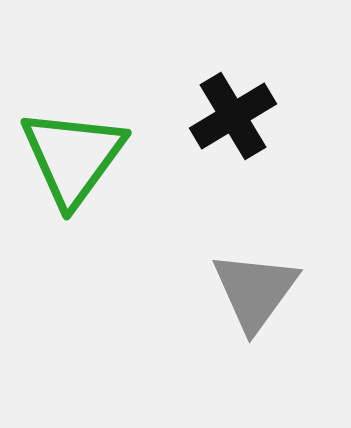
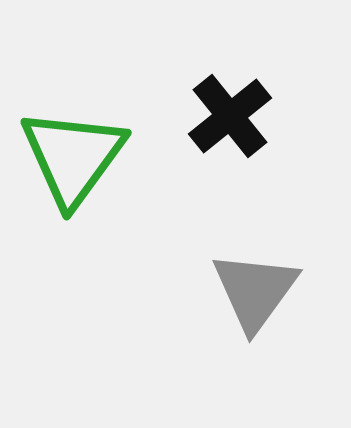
black cross: moved 3 px left; rotated 8 degrees counterclockwise
